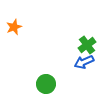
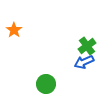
orange star: moved 3 px down; rotated 14 degrees counterclockwise
green cross: moved 1 px down
